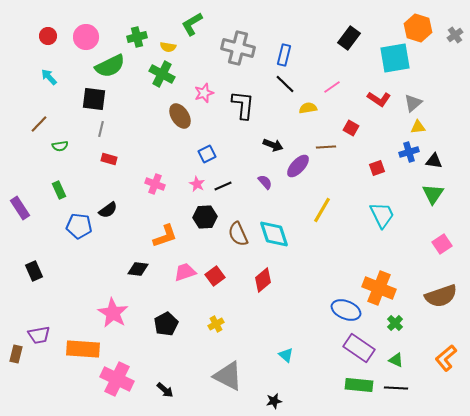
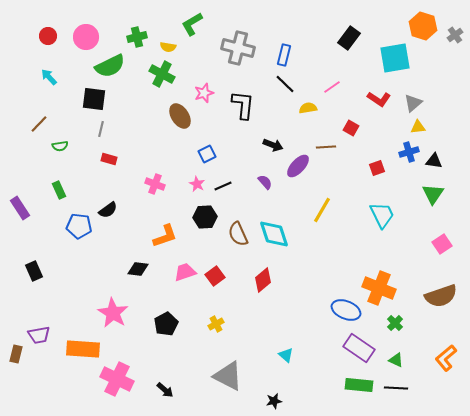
orange hexagon at (418, 28): moved 5 px right, 2 px up
